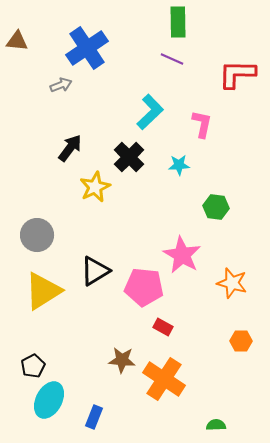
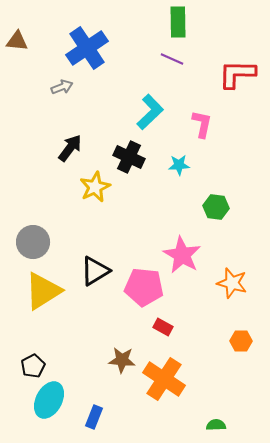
gray arrow: moved 1 px right, 2 px down
black cross: rotated 20 degrees counterclockwise
gray circle: moved 4 px left, 7 px down
